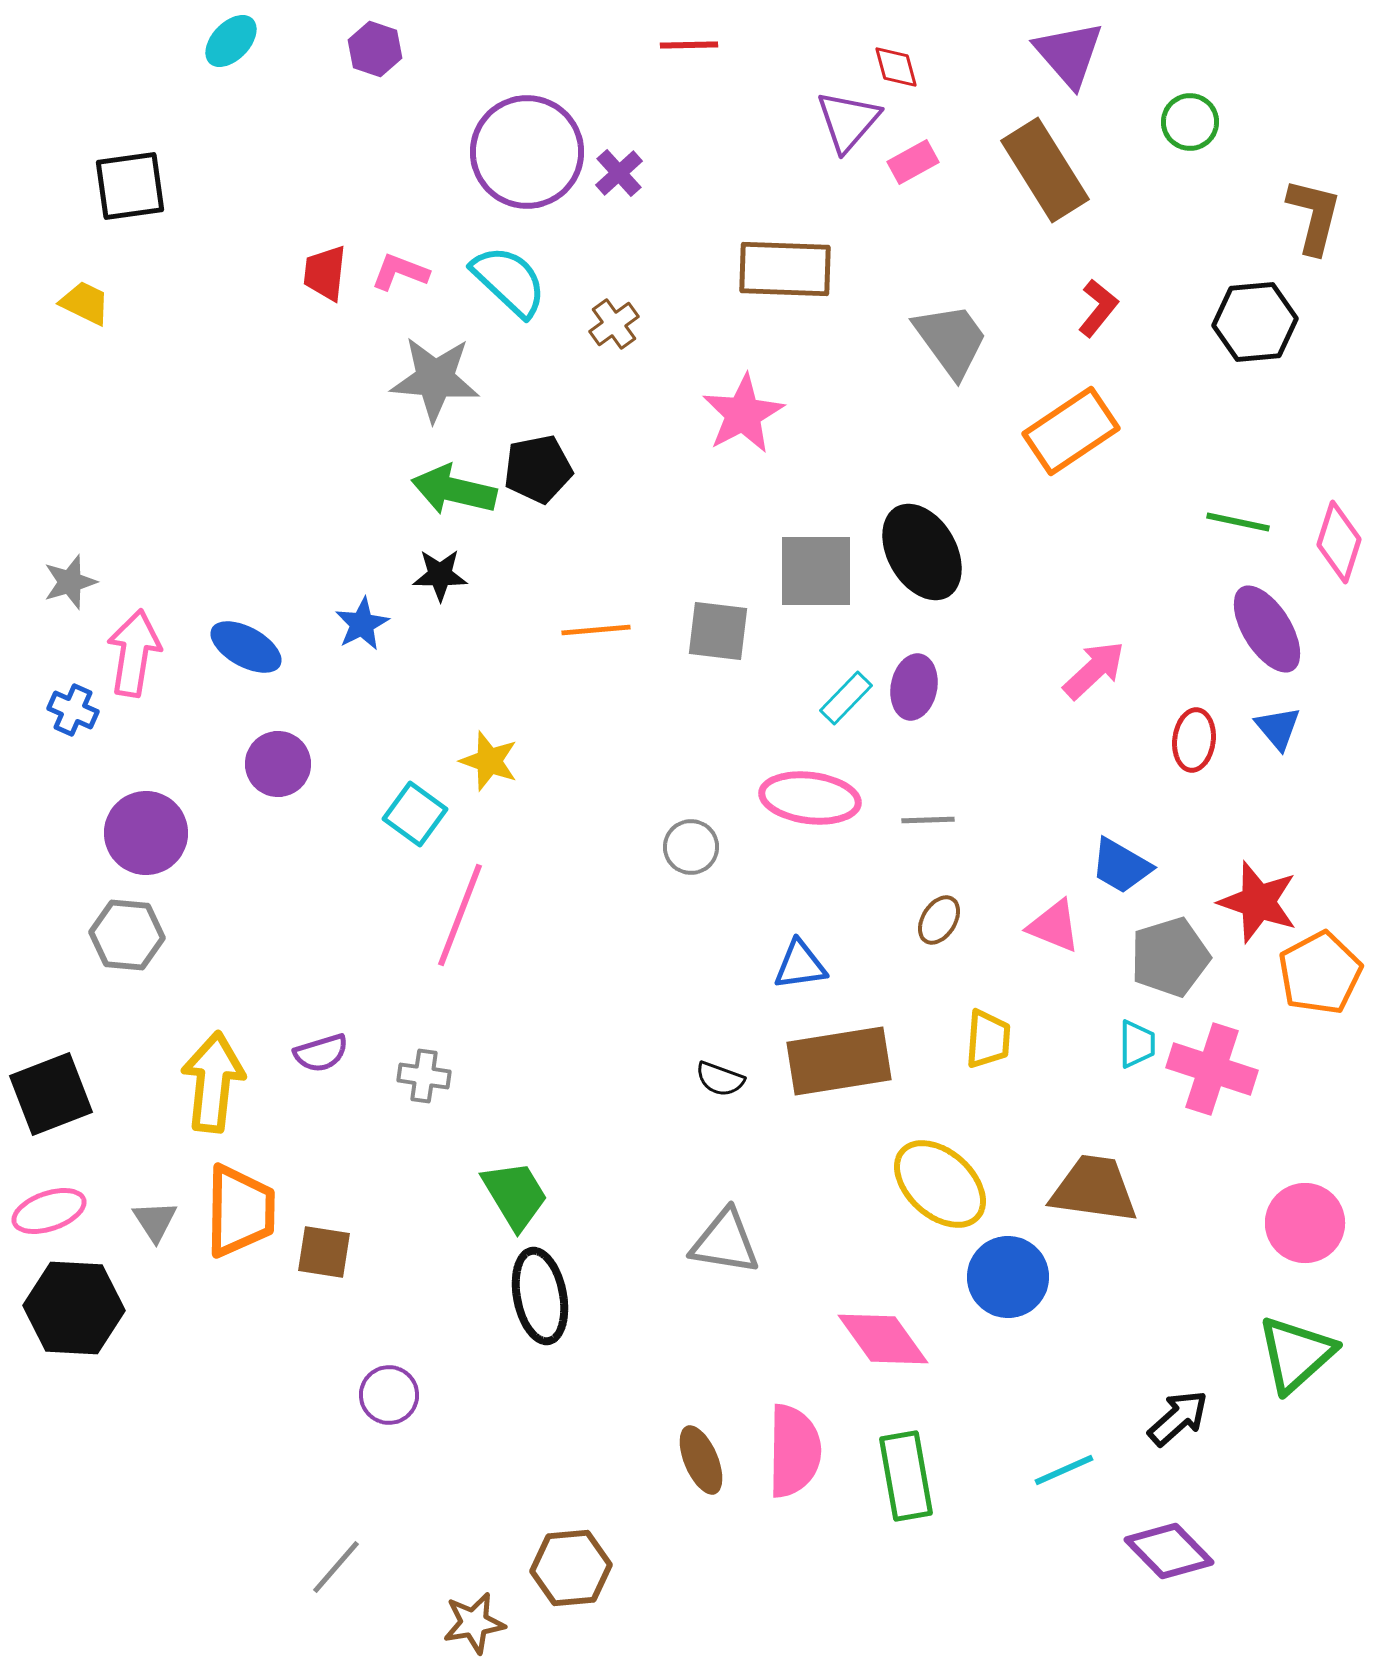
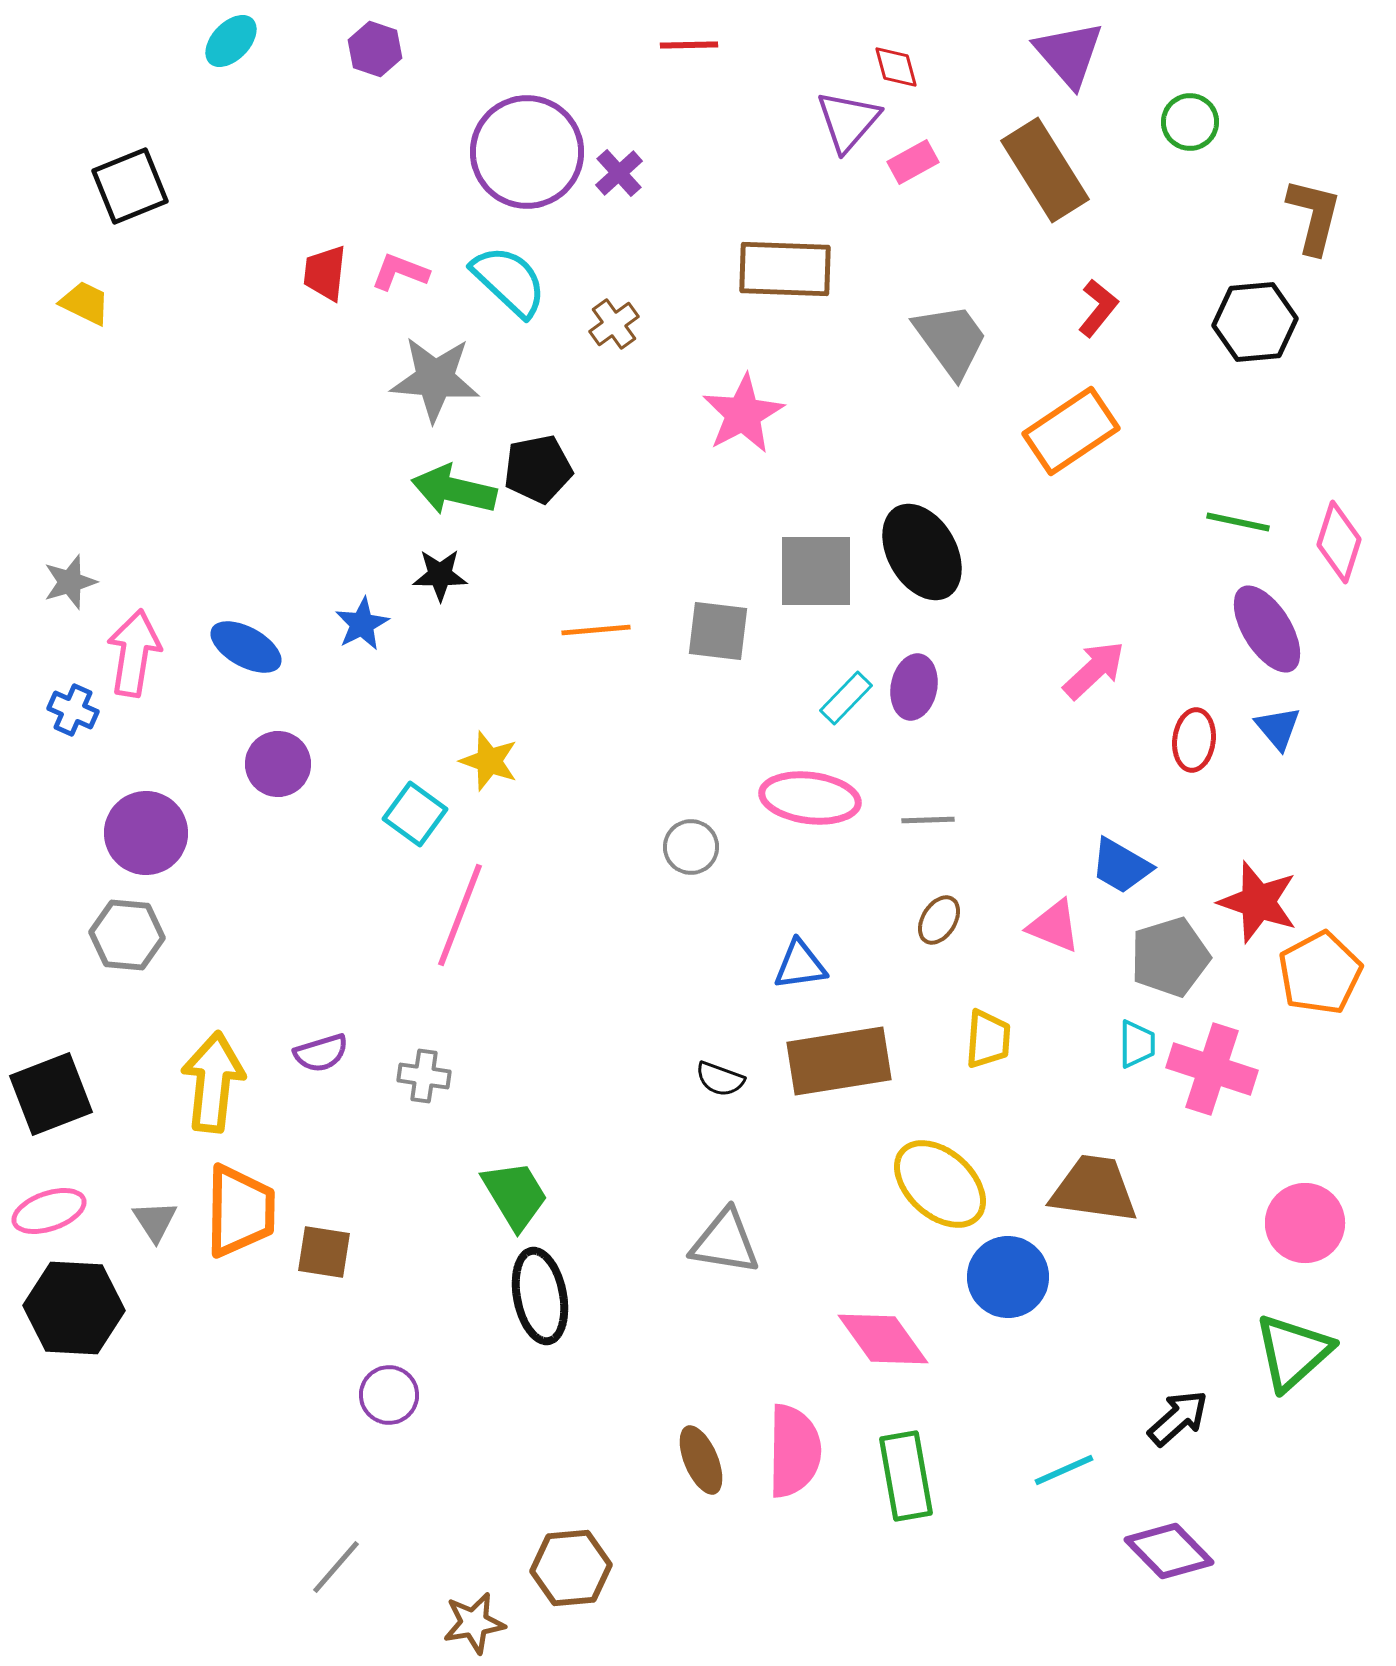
black square at (130, 186): rotated 14 degrees counterclockwise
green triangle at (1296, 1354): moved 3 px left, 2 px up
